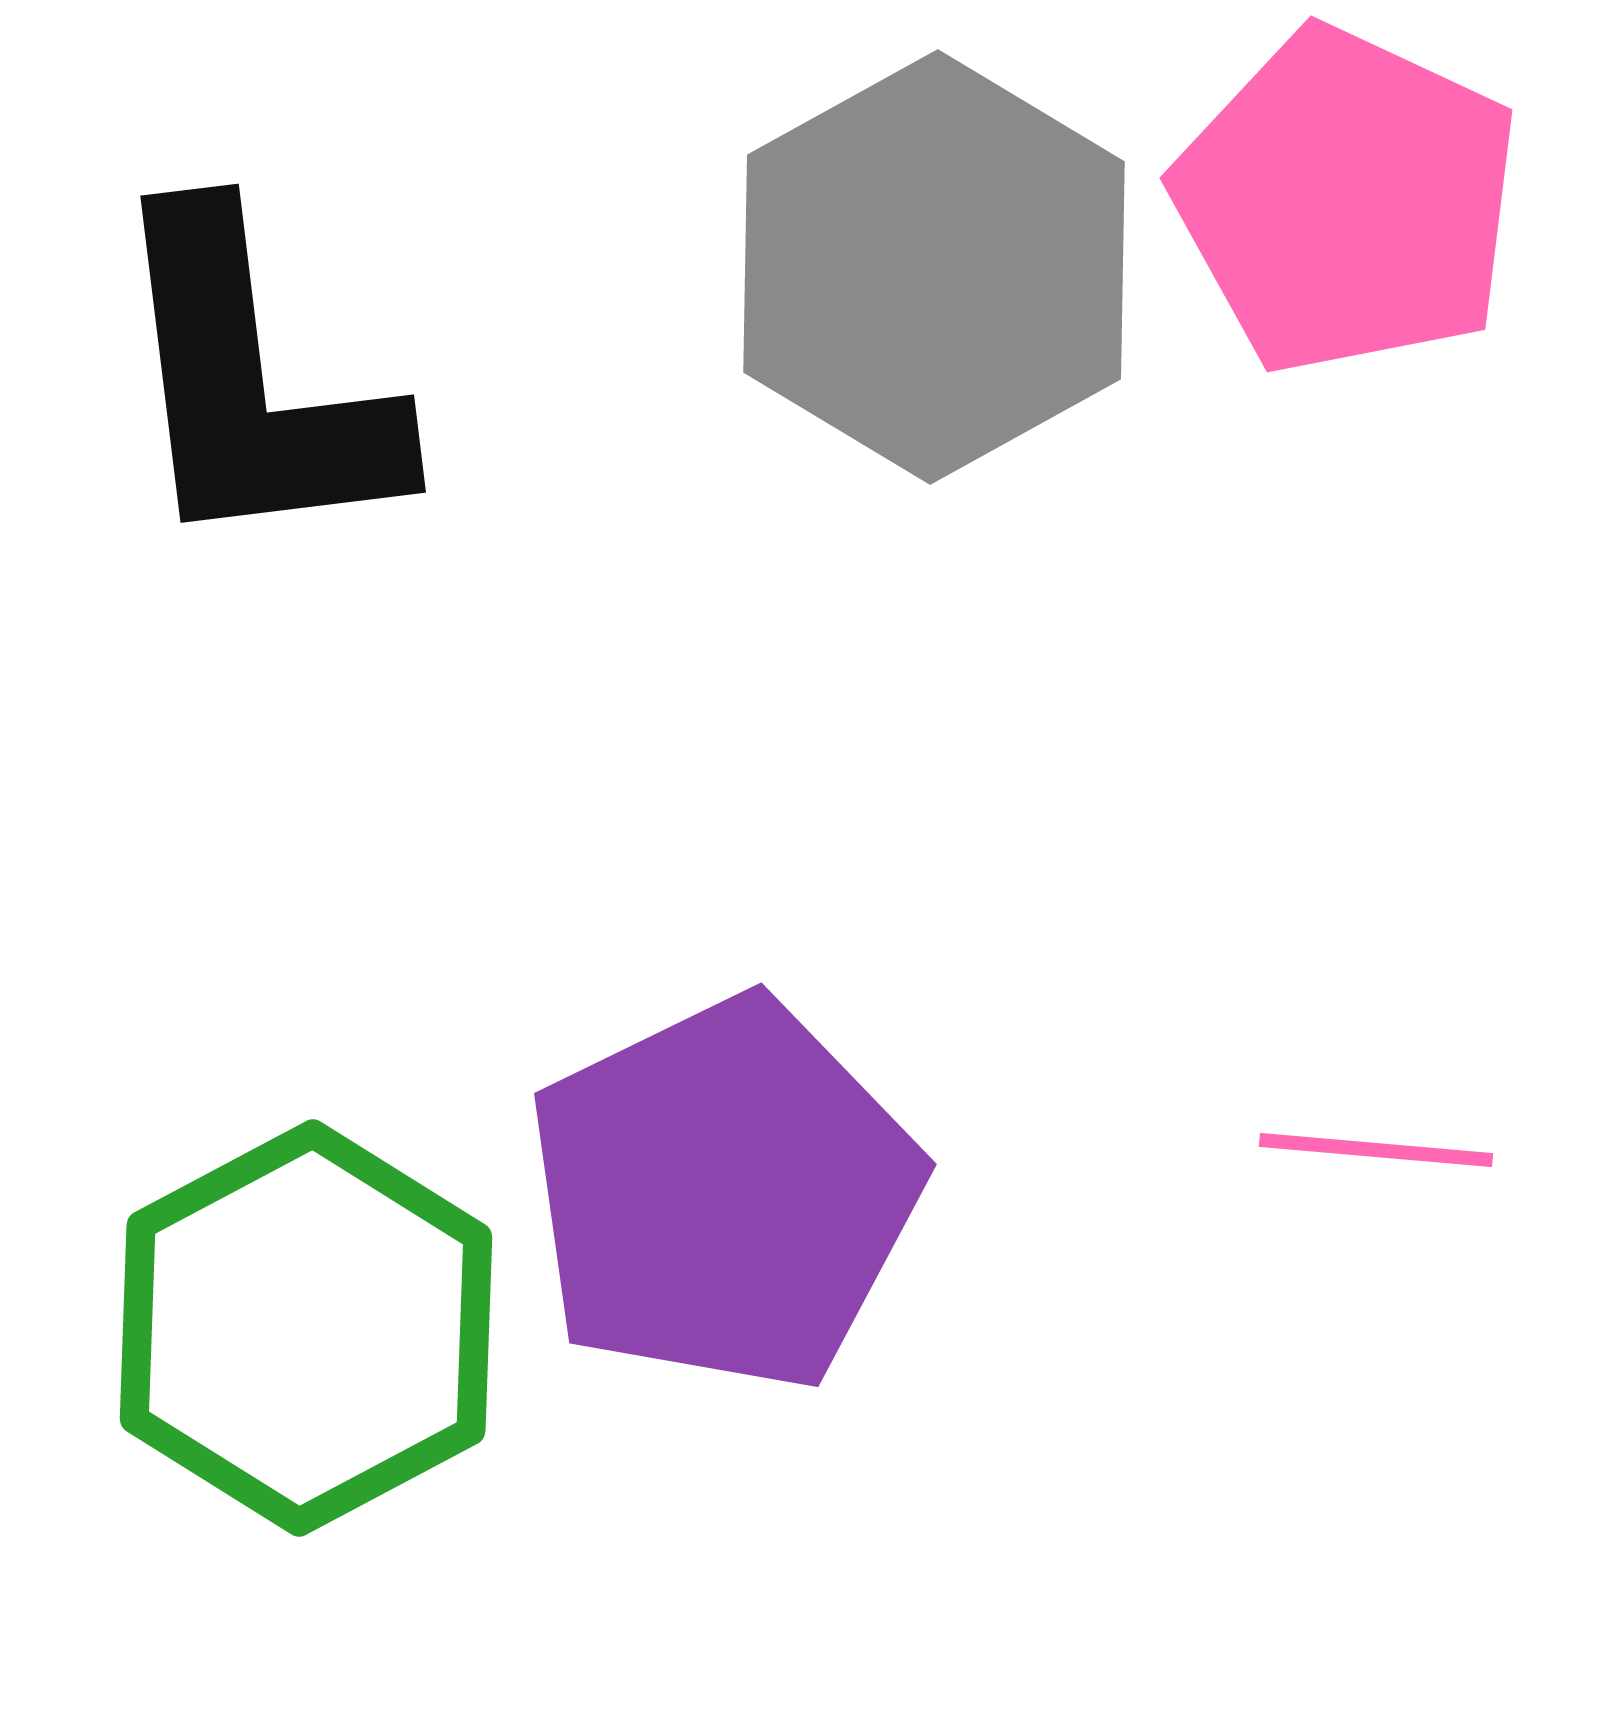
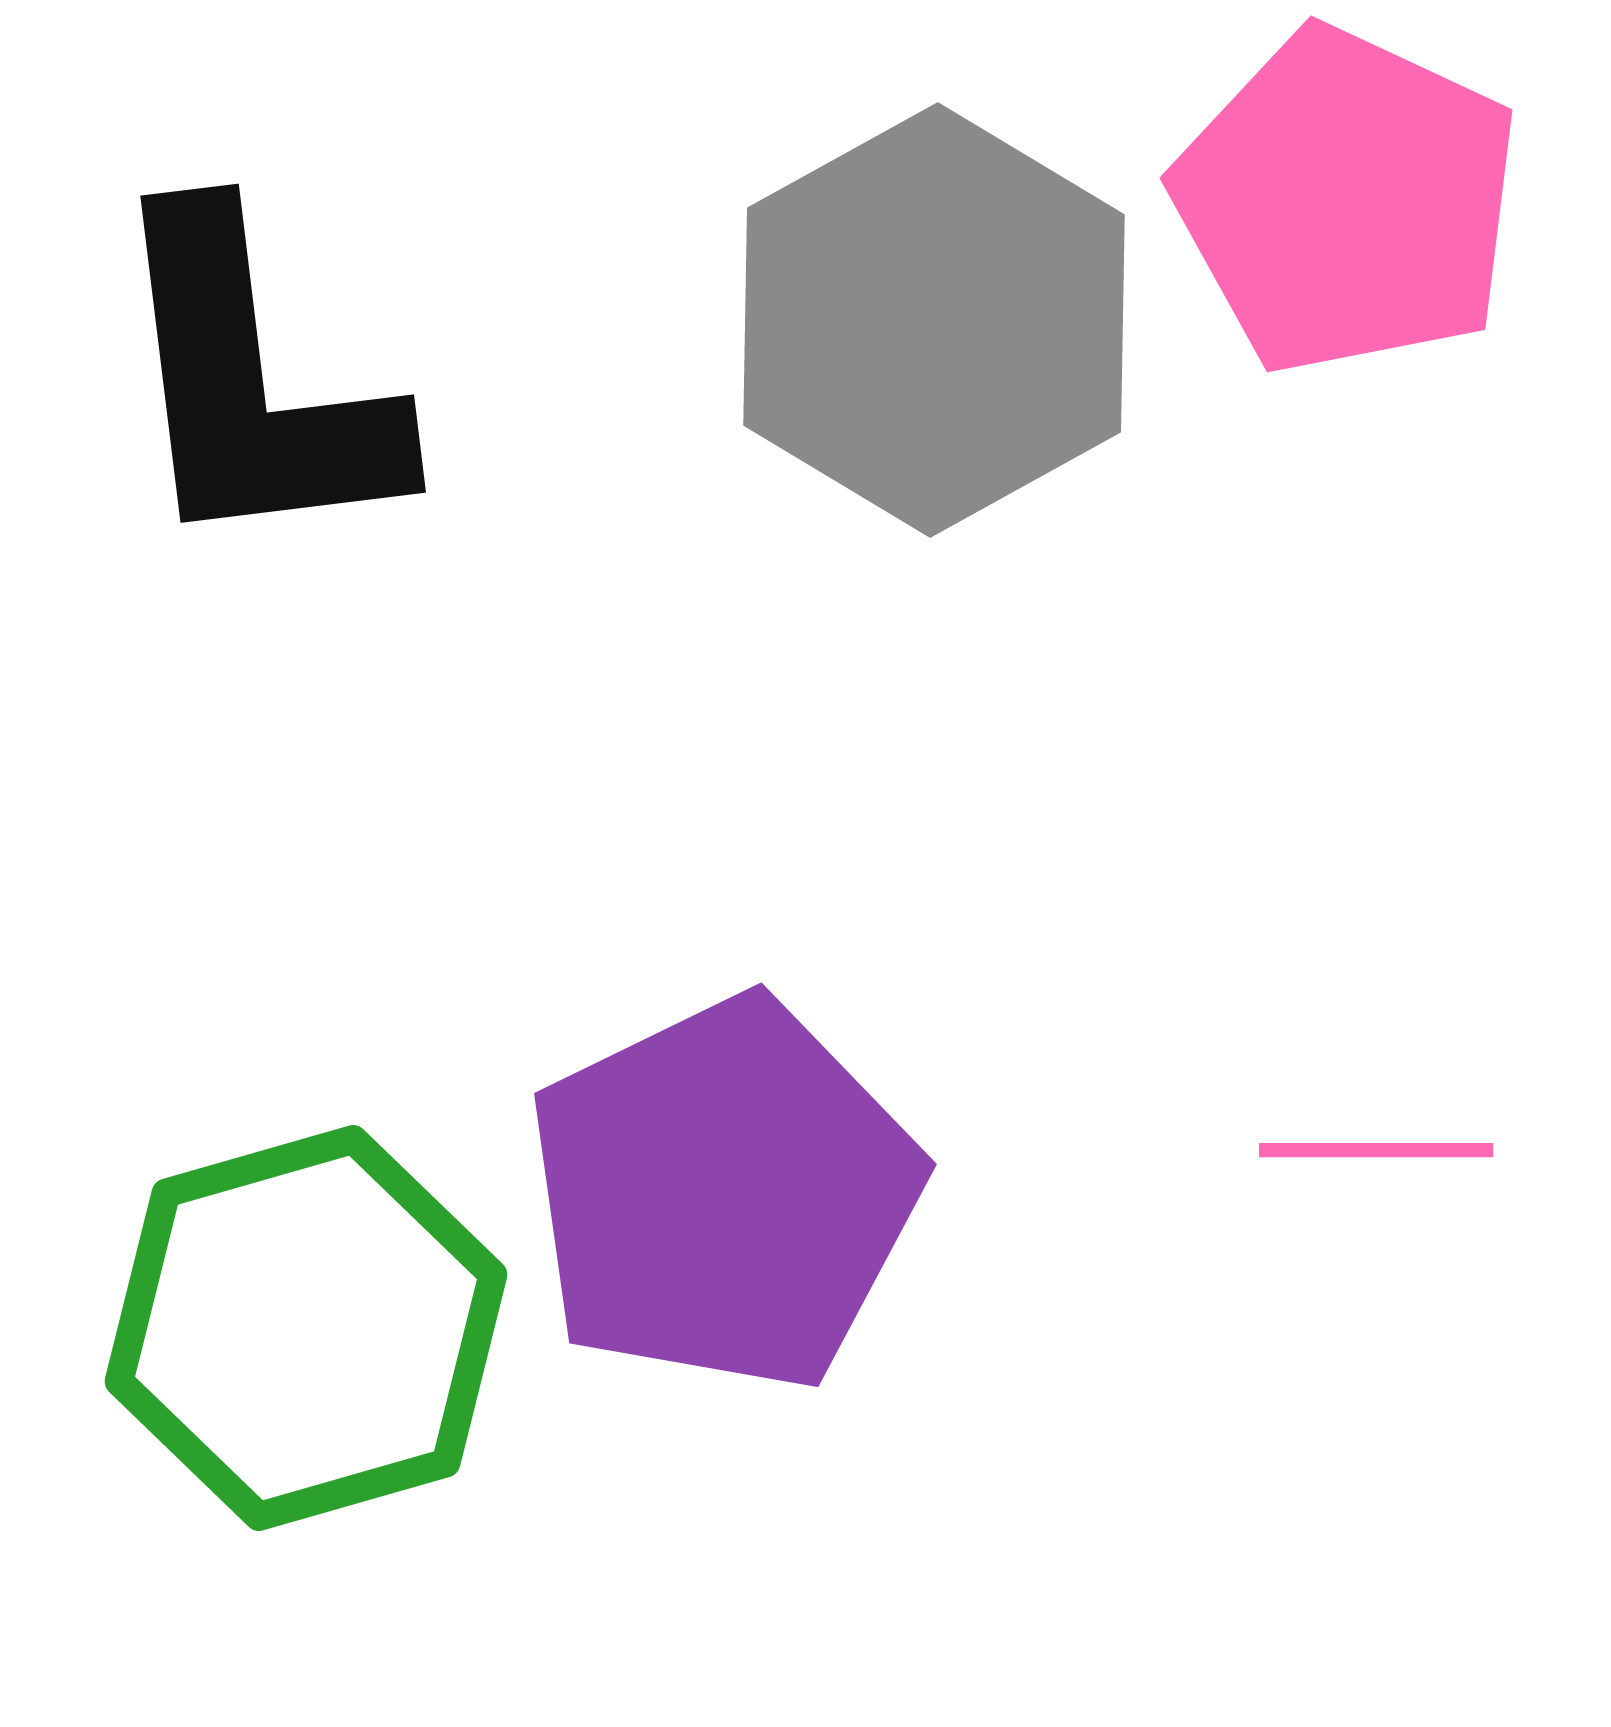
gray hexagon: moved 53 px down
pink line: rotated 5 degrees counterclockwise
green hexagon: rotated 12 degrees clockwise
